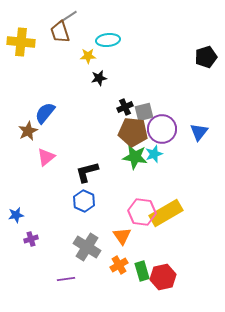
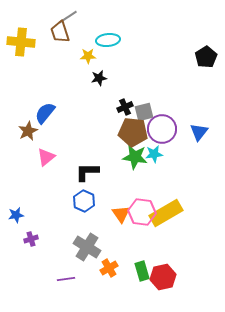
black pentagon: rotated 15 degrees counterclockwise
cyan star: rotated 12 degrees clockwise
black L-shape: rotated 15 degrees clockwise
orange triangle: moved 1 px left, 22 px up
orange cross: moved 10 px left, 3 px down
